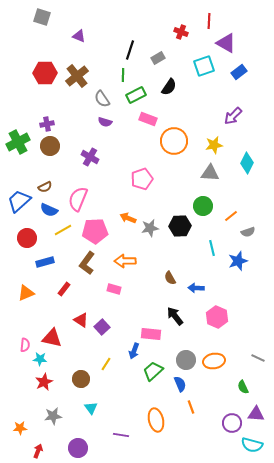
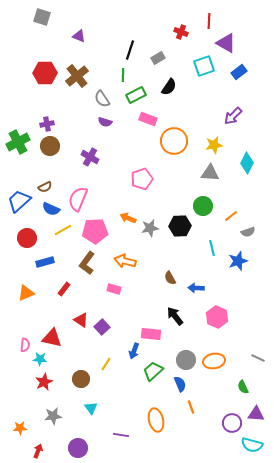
blue semicircle at (49, 210): moved 2 px right, 1 px up
orange arrow at (125, 261): rotated 15 degrees clockwise
